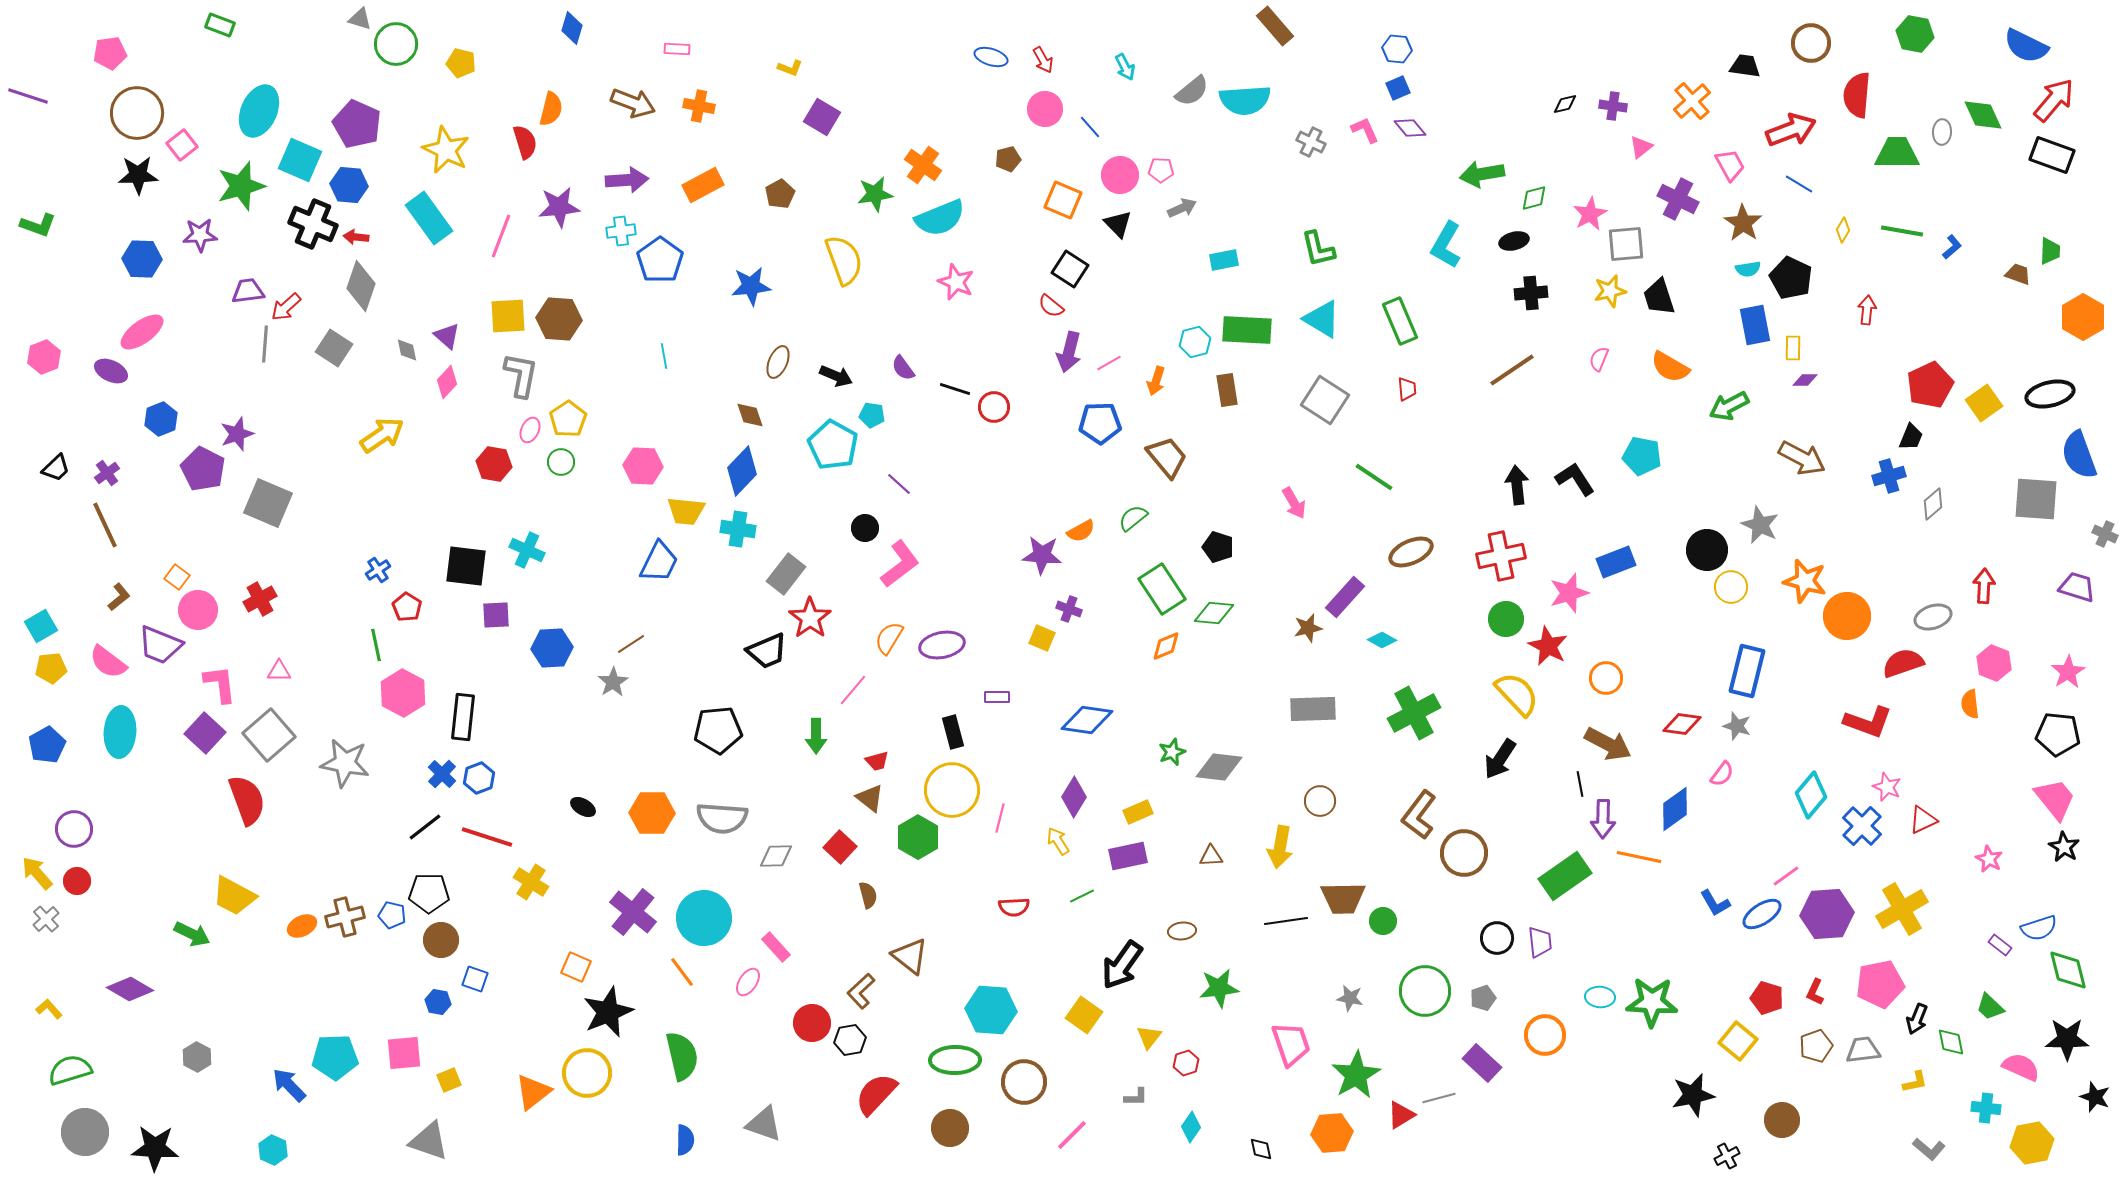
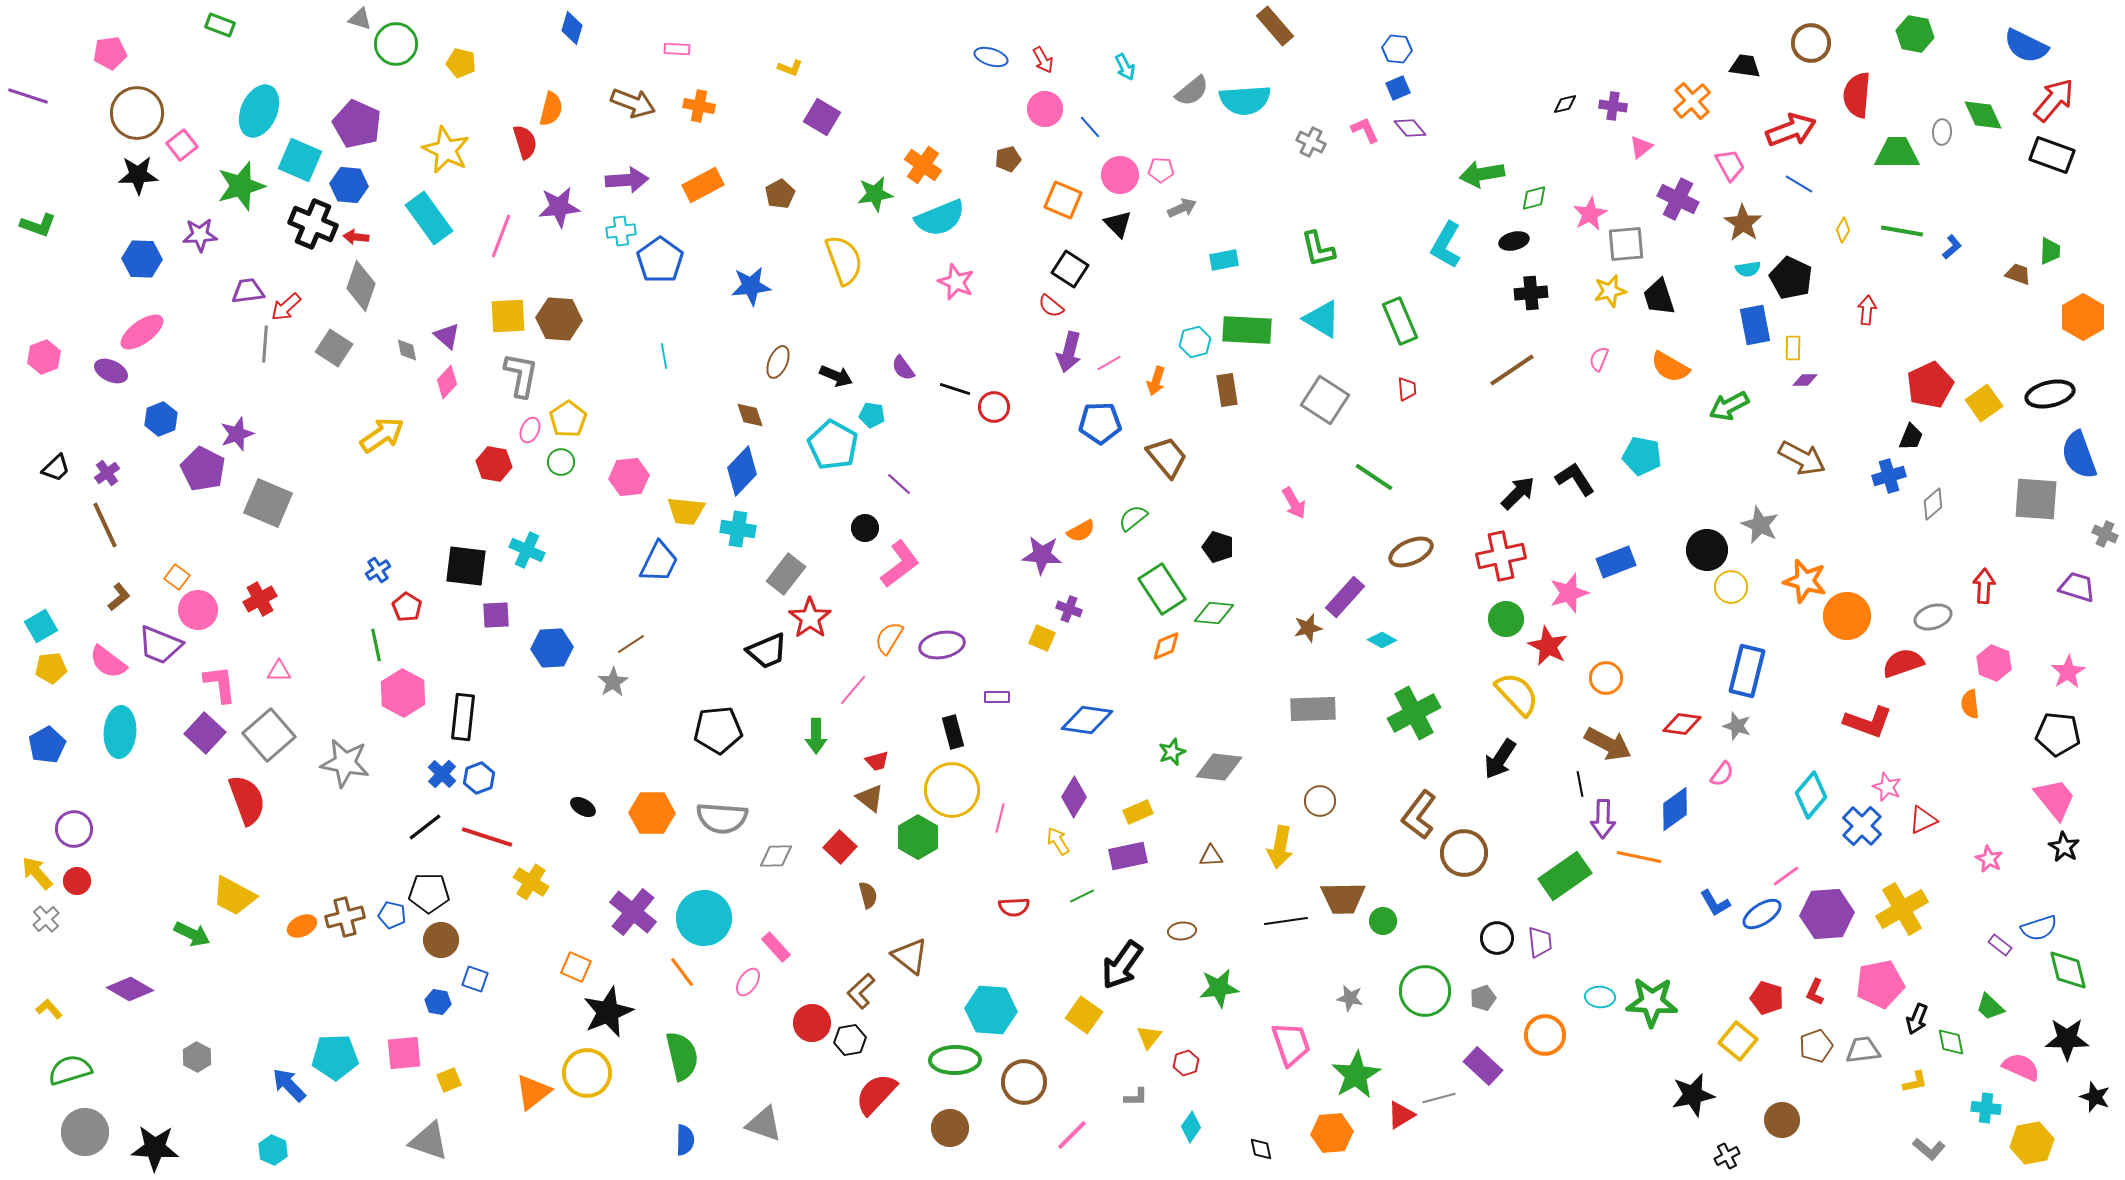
pink hexagon at (643, 466): moved 14 px left, 11 px down; rotated 9 degrees counterclockwise
black arrow at (1517, 485): moved 1 px right, 8 px down; rotated 51 degrees clockwise
purple rectangle at (1482, 1063): moved 1 px right, 3 px down
